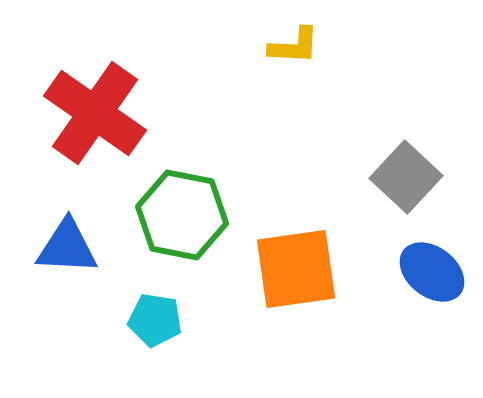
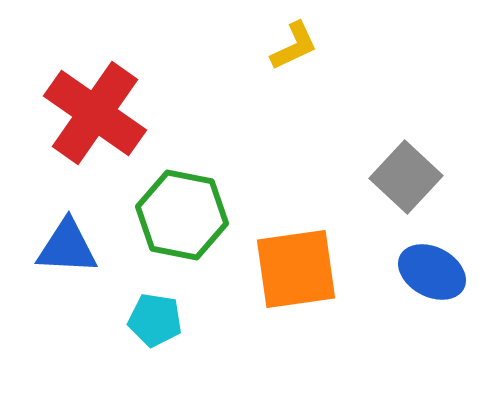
yellow L-shape: rotated 28 degrees counterclockwise
blue ellipse: rotated 10 degrees counterclockwise
